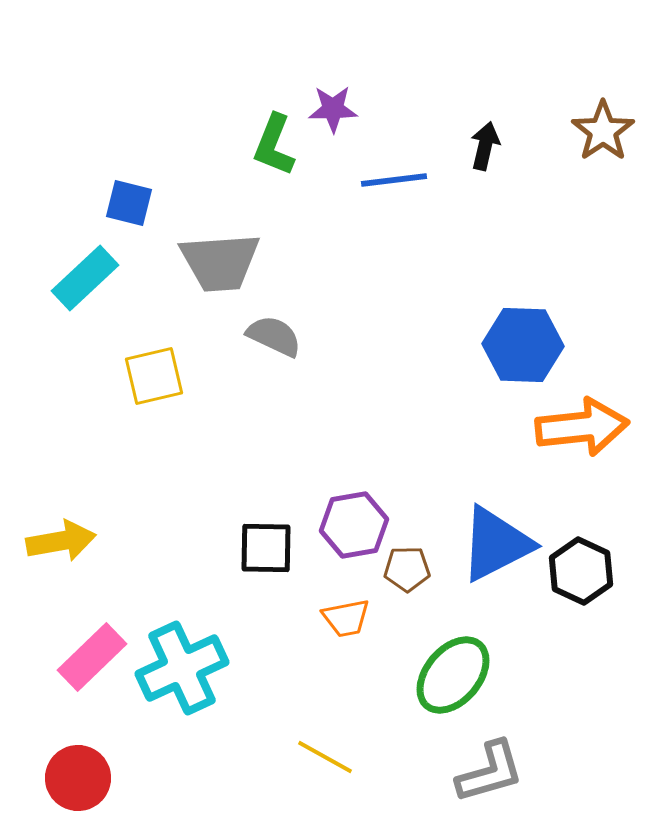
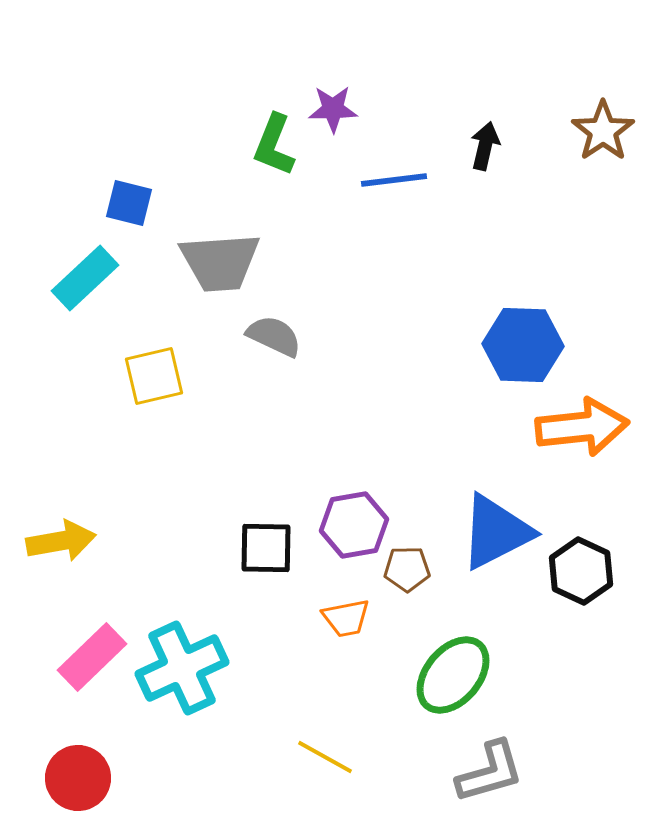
blue triangle: moved 12 px up
